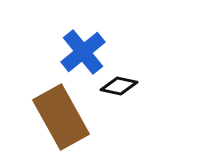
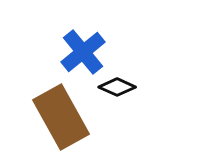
black diamond: moved 2 px left, 1 px down; rotated 12 degrees clockwise
